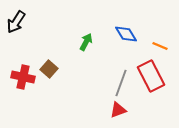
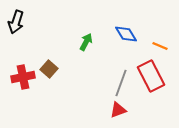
black arrow: rotated 15 degrees counterclockwise
red cross: rotated 25 degrees counterclockwise
